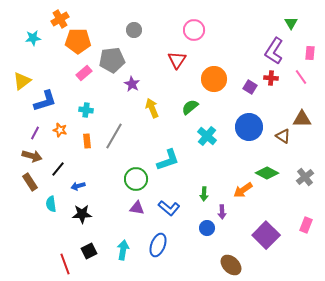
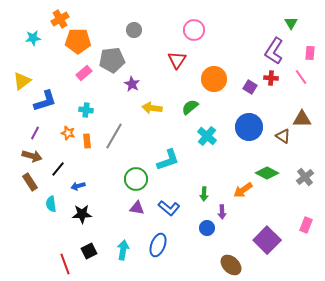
yellow arrow at (152, 108): rotated 60 degrees counterclockwise
orange star at (60, 130): moved 8 px right, 3 px down
purple square at (266, 235): moved 1 px right, 5 px down
